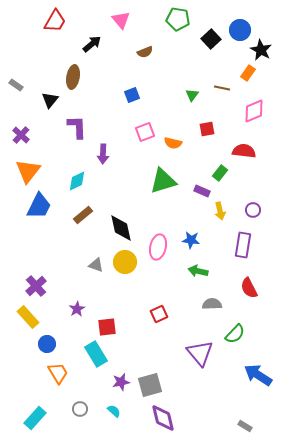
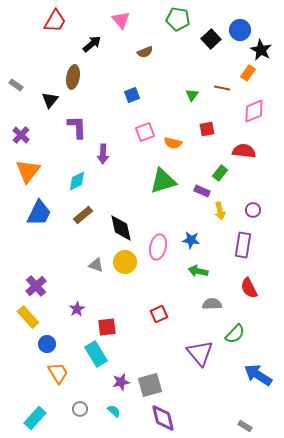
blue trapezoid at (39, 206): moved 7 px down
